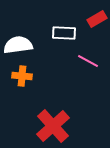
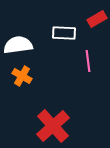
pink line: rotated 55 degrees clockwise
orange cross: rotated 24 degrees clockwise
